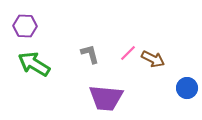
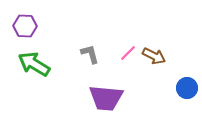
brown arrow: moved 1 px right, 3 px up
